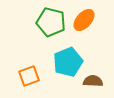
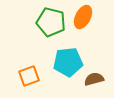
orange ellipse: moved 1 px left, 3 px up; rotated 15 degrees counterclockwise
cyan pentagon: rotated 16 degrees clockwise
brown semicircle: moved 1 px right, 2 px up; rotated 18 degrees counterclockwise
